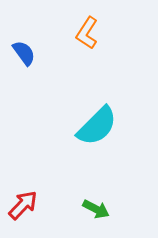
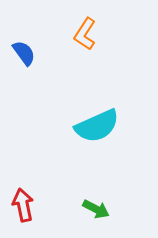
orange L-shape: moved 2 px left, 1 px down
cyan semicircle: rotated 21 degrees clockwise
red arrow: rotated 56 degrees counterclockwise
